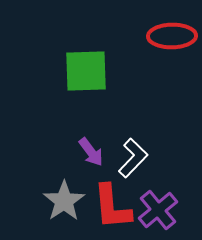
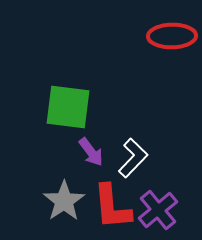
green square: moved 18 px left, 36 px down; rotated 9 degrees clockwise
